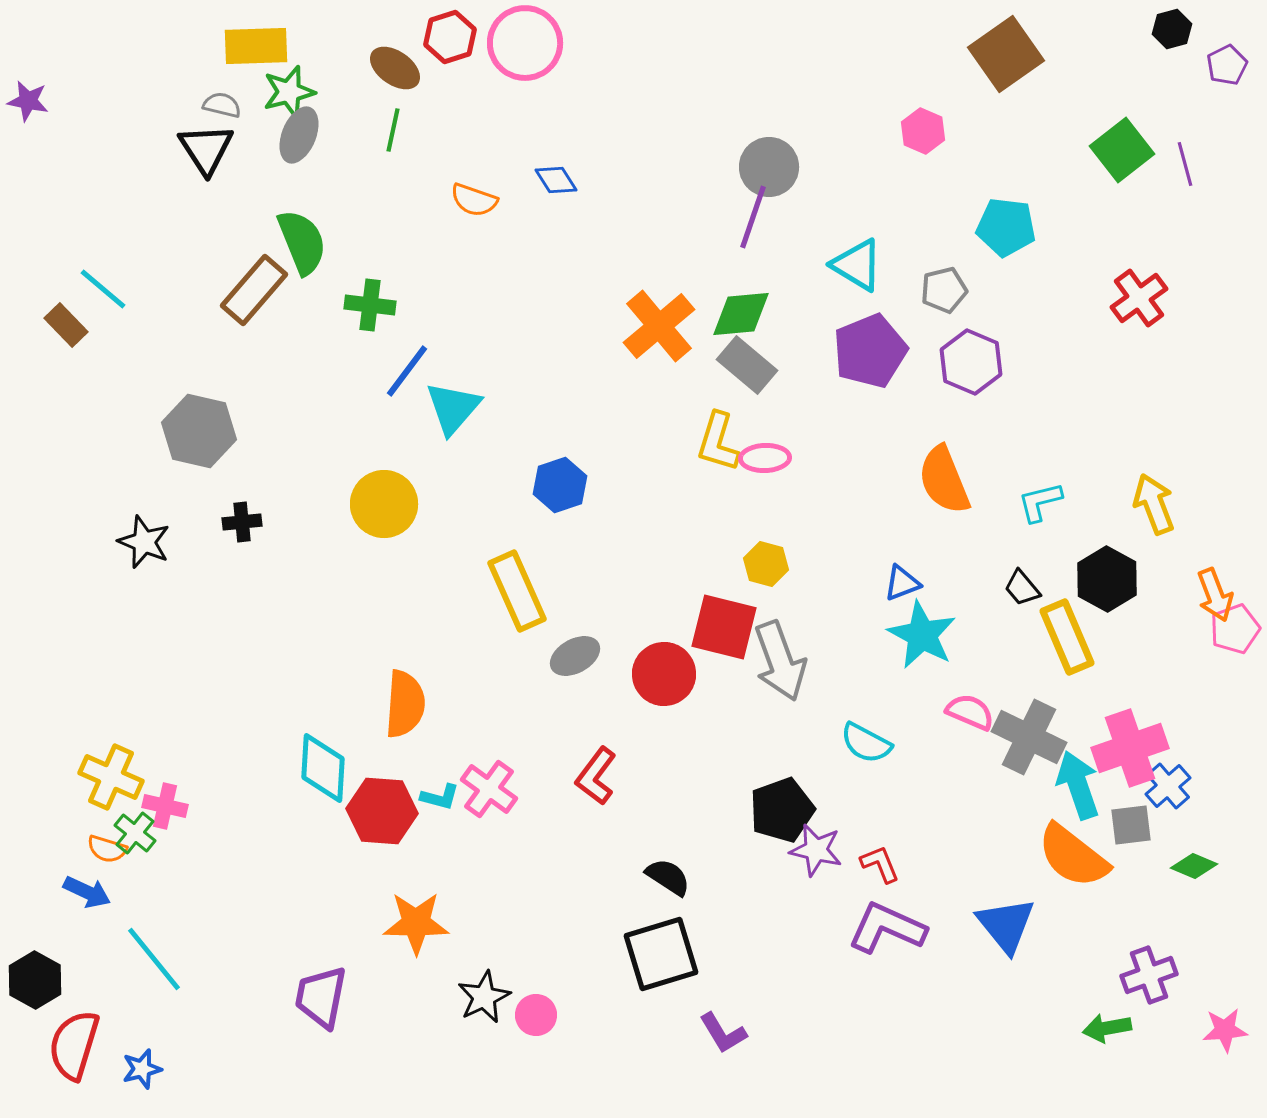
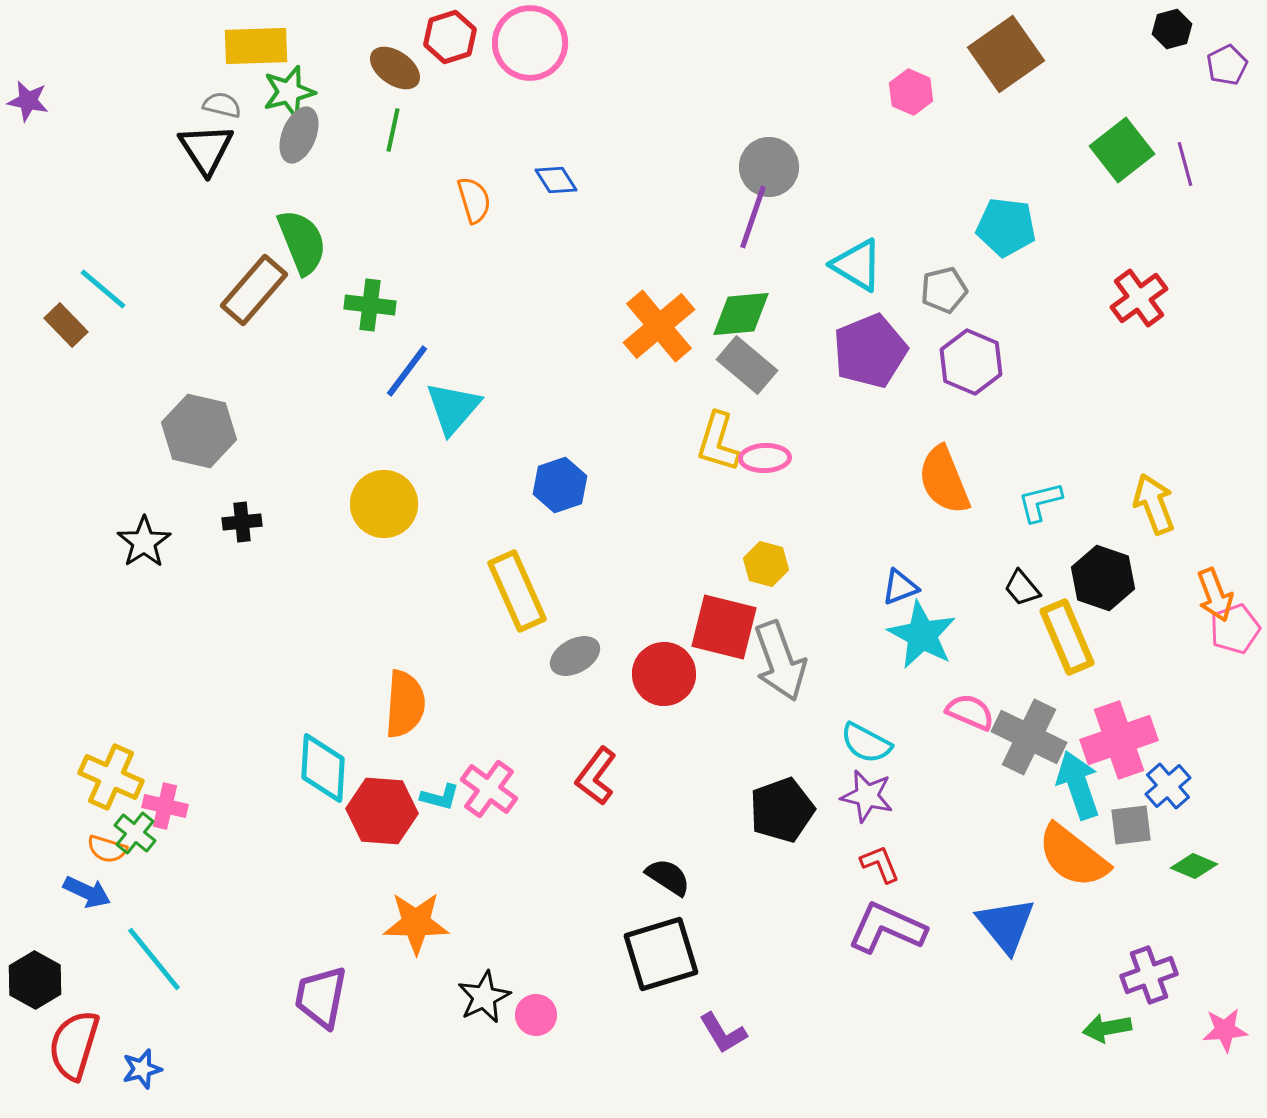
pink circle at (525, 43): moved 5 px right
pink hexagon at (923, 131): moved 12 px left, 39 px up
orange semicircle at (474, 200): rotated 126 degrees counterclockwise
black star at (144, 542): rotated 16 degrees clockwise
black hexagon at (1107, 579): moved 4 px left, 1 px up; rotated 10 degrees counterclockwise
blue triangle at (902, 583): moved 2 px left, 4 px down
pink cross at (1130, 748): moved 11 px left, 8 px up
purple star at (816, 850): moved 51 px right, 54 px up
